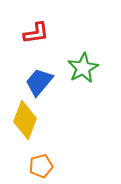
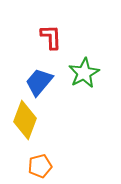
red L-shape: moved 15 px right, 4 px down; rotated 84 degrees counterclockwise
green star: moved 1 px right, 5 px down
orange pentagon: moved 1 px left
